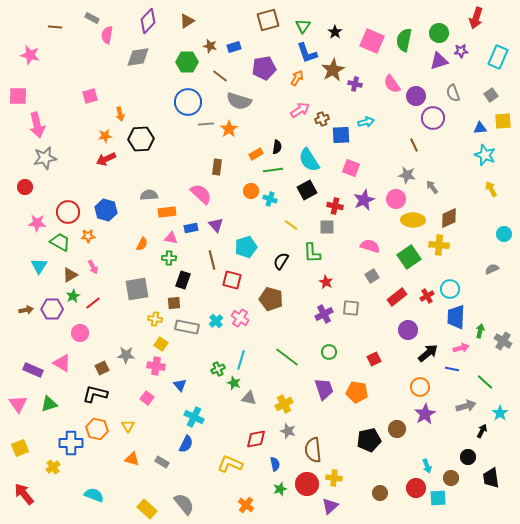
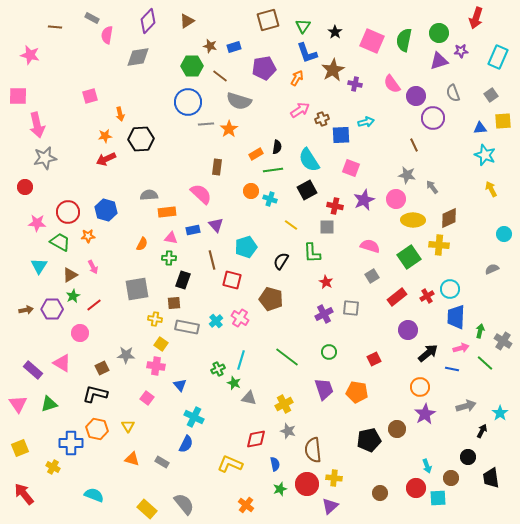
green hexagon at (187, 62): moved 5 px right, 4 px down
blue rectangle at (191, 228): moved 2 px right, 2 px down
red line at (93, 303): moved 1 px right, 2 px down
purple rectangle at (33, 370): rotated 18 degrees clockwise
green line at (485, 382): moved 19 px up
yellow cross at (53, 467): rotated 24 degrees counterclockwise
